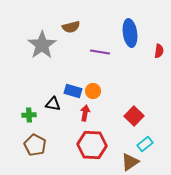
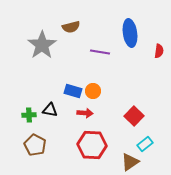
black triangle: moved 3 px left, 6 px down
red arrow: rotated 84 degrees clockwise
